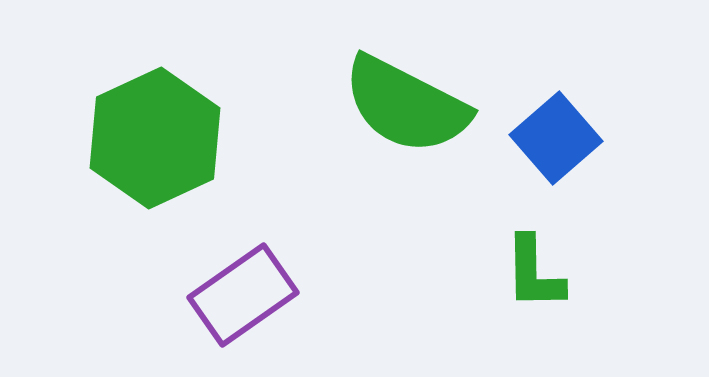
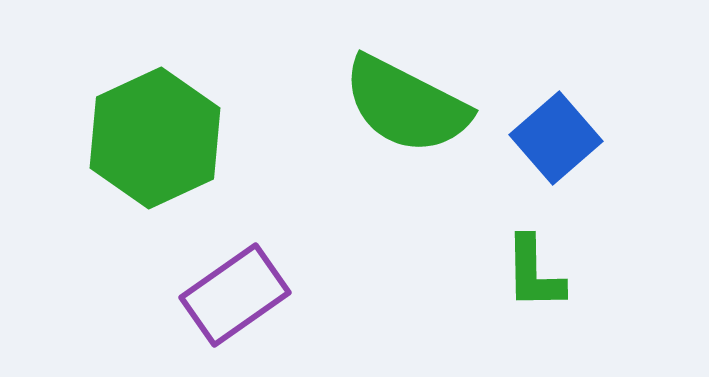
purple rectangle: moved 8 px left
